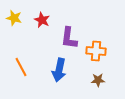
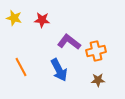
red star: rotated 21 degrees counterclockwise
purple L-shape: moved 4 px down; rotated 120 degrees clockwise
orange cross: rotated 18 degrees counterclockwise
blue arrow: rotated 40 degrees counterclockwise
